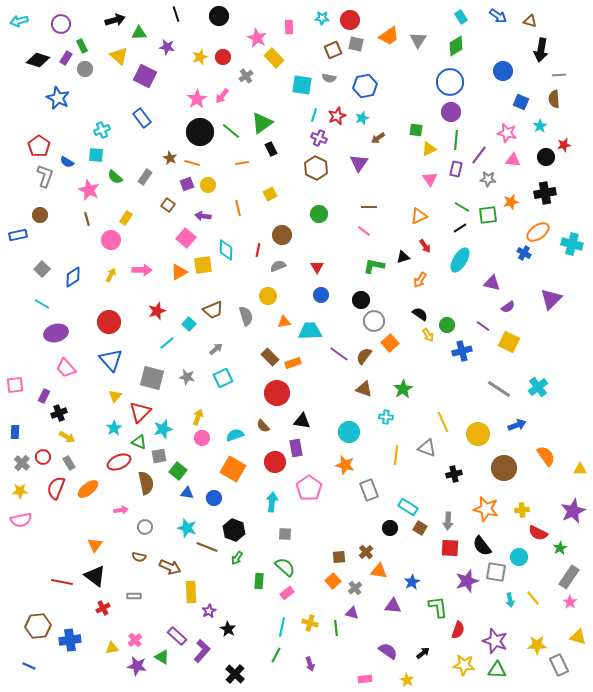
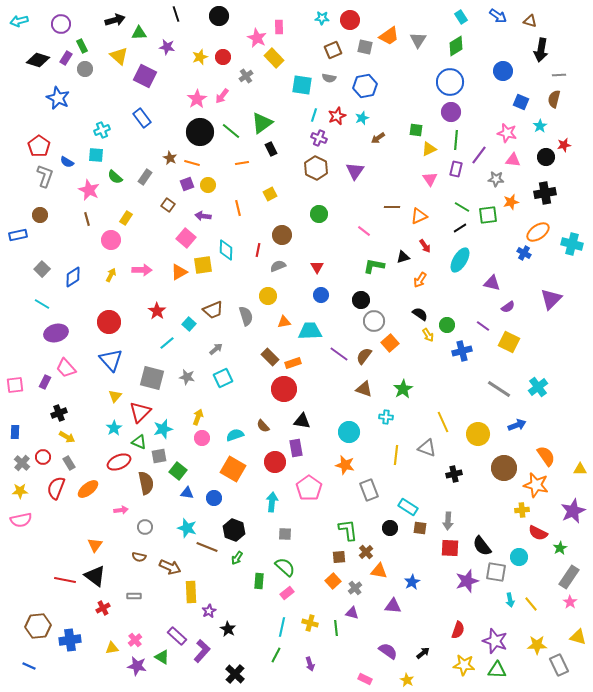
pink rectangle at (289, 27): moved 10 px left
gray square at (356, 44): moved 9 px right, 3 px down
brown semicircle at (554, 99): rotated 18 degrees clockwise
purple triangle at (359, 163): moved 4 px left, 8 px down
gray star at (488, 179): moved 8 px right
brown line at (369, 207): moved 23 px right
red star at (157, 311): rotated 18 degrees counterclockwise
red circle at (277, 393): moved 7 px right, 4 px up
purple rectangle at (44, 396): moved 1 px right, 14 px up
orange star at (486, 509): moved 50 px right, 24 px up
brown square at (420, 528): rotated 24 degrees counterclockwise
red line at (62, 582): moved 3 px right, 2 px up
yellow line at (533, 598): moved 2 px left, 6 px down
green L-shape at (438, 607): moved 90 px left, 77 px up
pink rectangle at (365, 679): rotated 32 degrees clockwise
